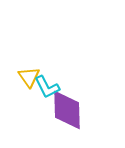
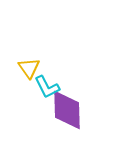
yellow triangle: moved 9 px up
